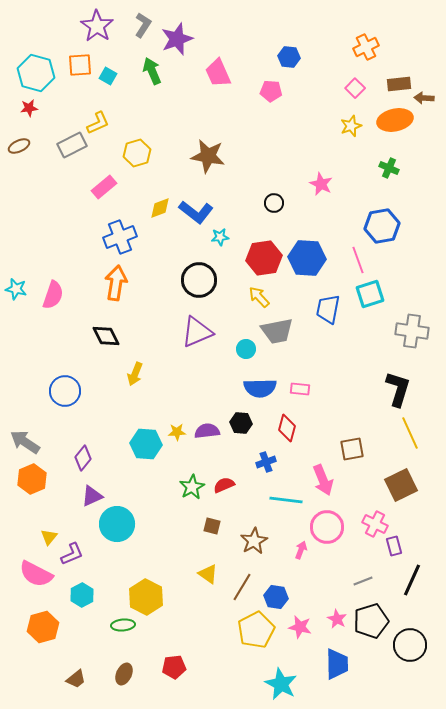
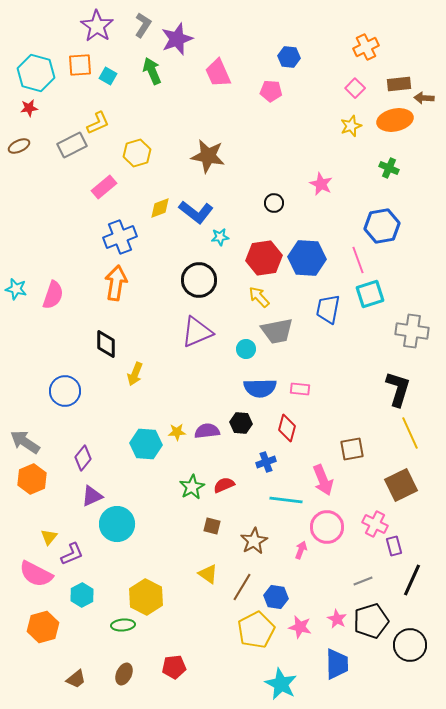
black diamond at (106, 336): moved 8 px down; rotated 28 degrees clockwise
